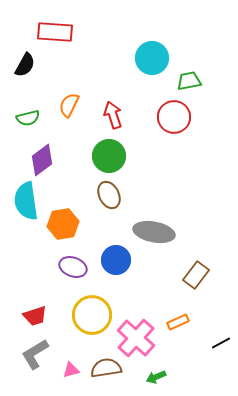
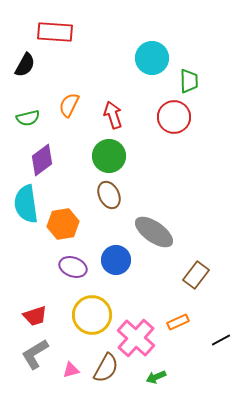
green trapezoid: rotated 100 degrees clockwise
cyan semicircle: moved 3 px down
gray ellipse: rotated 24 degrees clockwise
black line: moved 3 px up
brown semicircle: rotated 128 degrees clockwise
